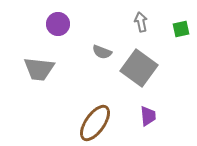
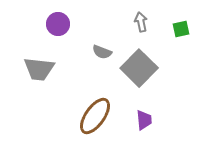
gray square: rotated 9 degrees clockwise
purple trapezoid: moved 4 px left, 4 px down
brown ellipse: moved 7 px up
